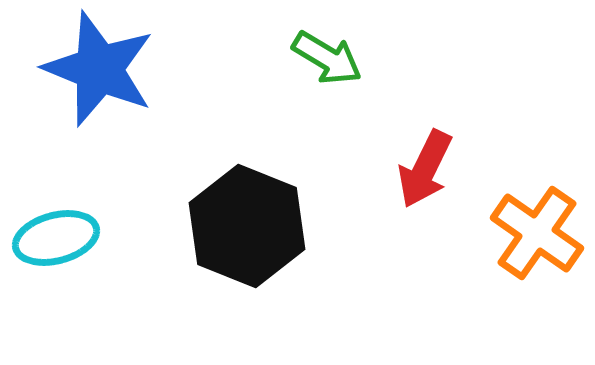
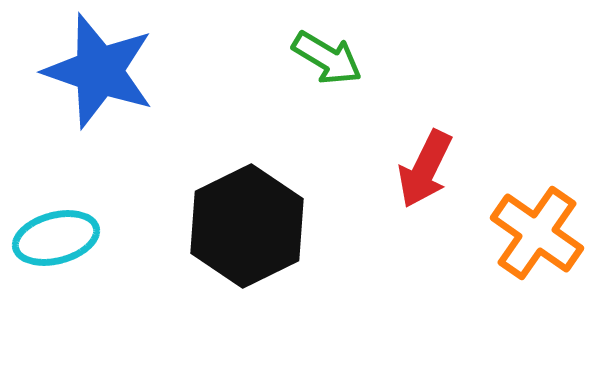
blue star: moved 2 px down; rotated 3 degrees counterclockwise
black hexagon: rotated 12 degrees clockwise
